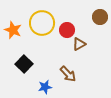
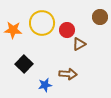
orange star: rotated 18 degrees counterclockwise
brown arrow: rotated 42 degrees counterclockwise
blue star: moved 2 px up
